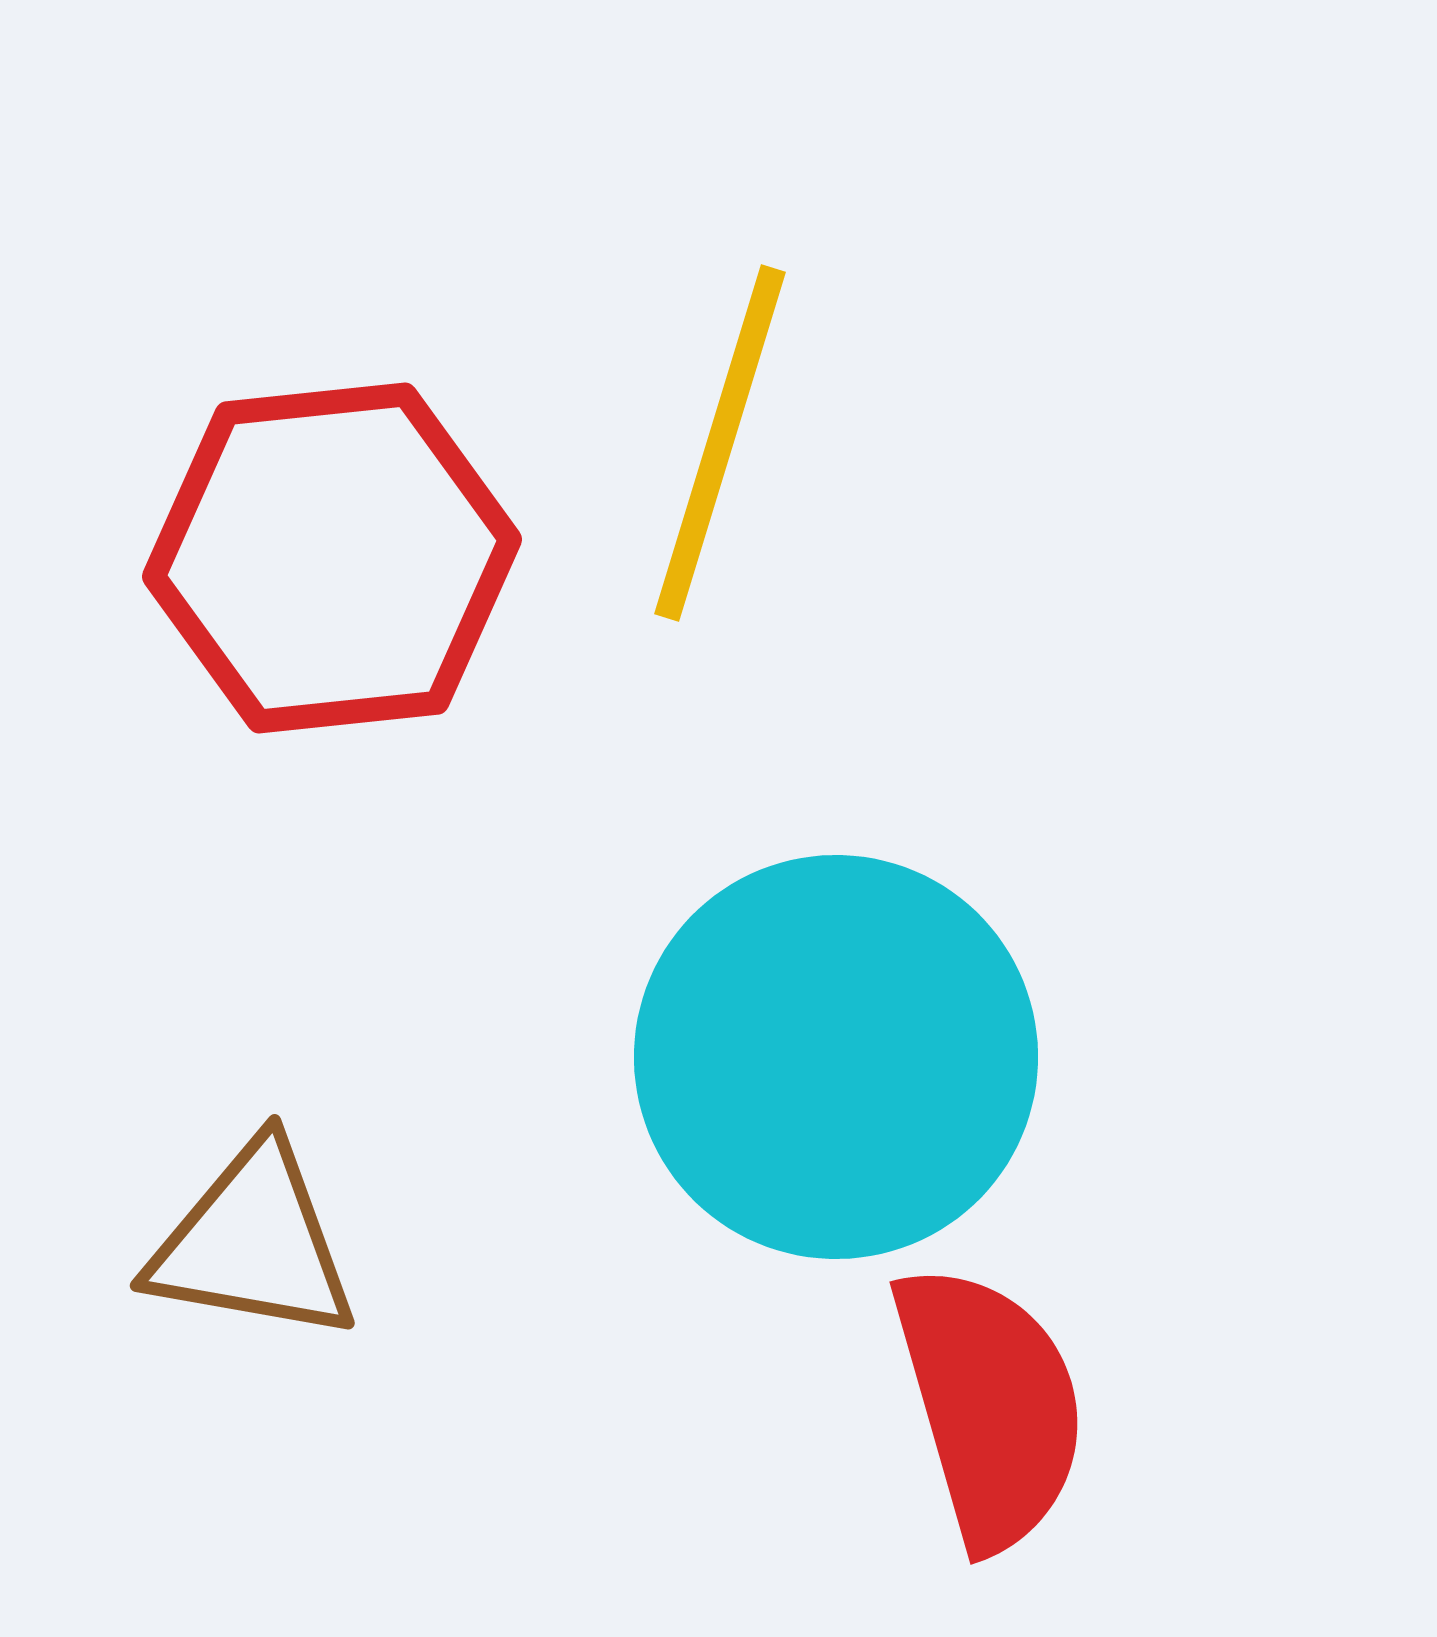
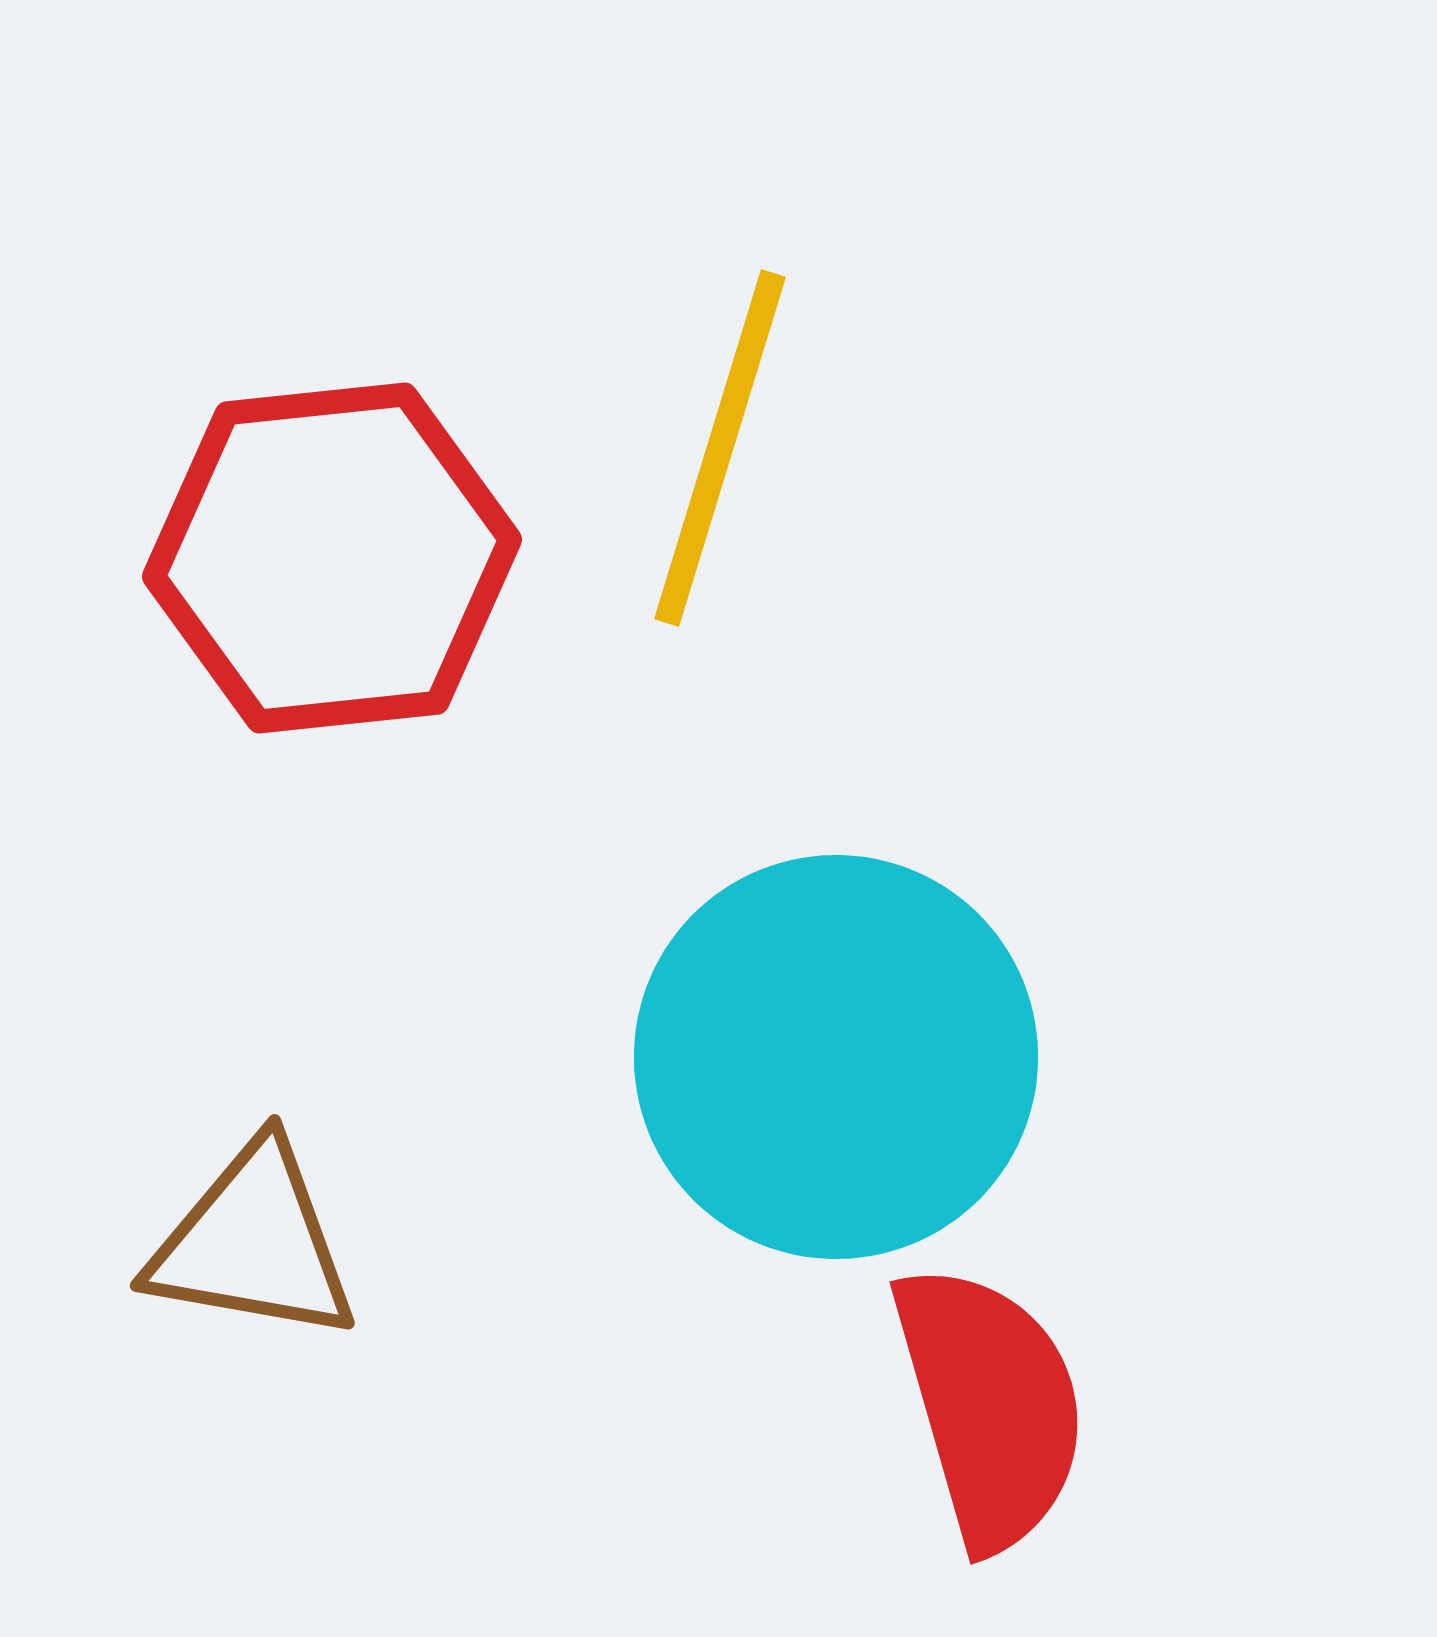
yellow line: moved 5 px down
